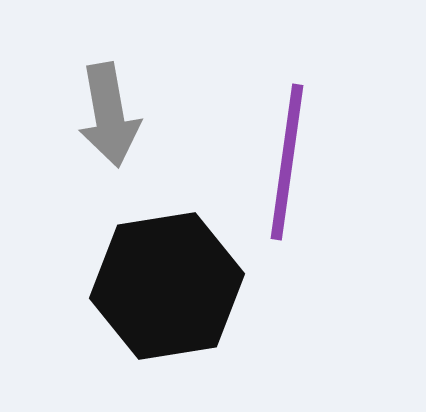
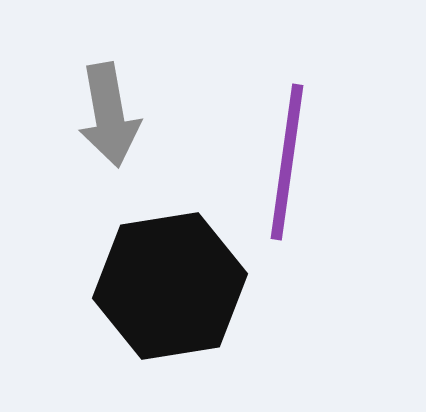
black hexagon: moved 3 px right
